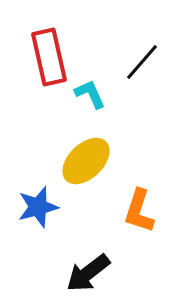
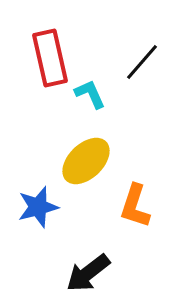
red rectangle: moved 1 px right, 1 px down
orange L-shape: moved 4 px left, 5 px up
